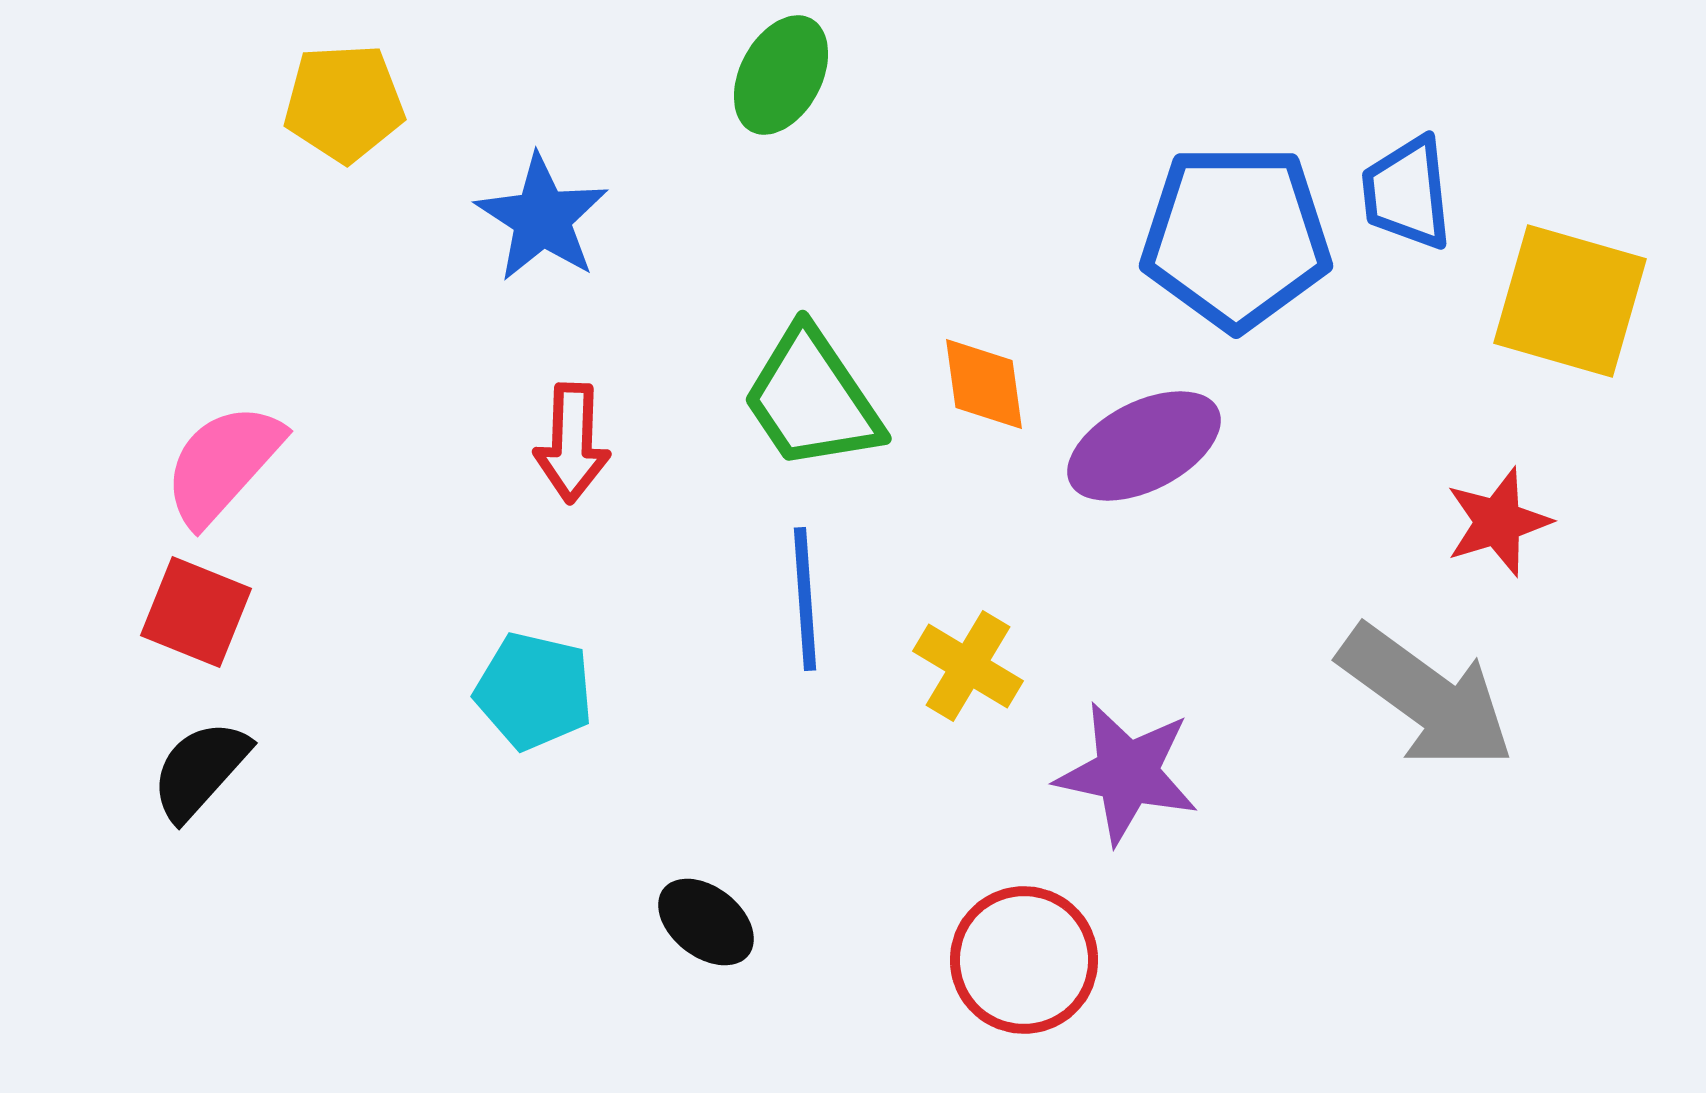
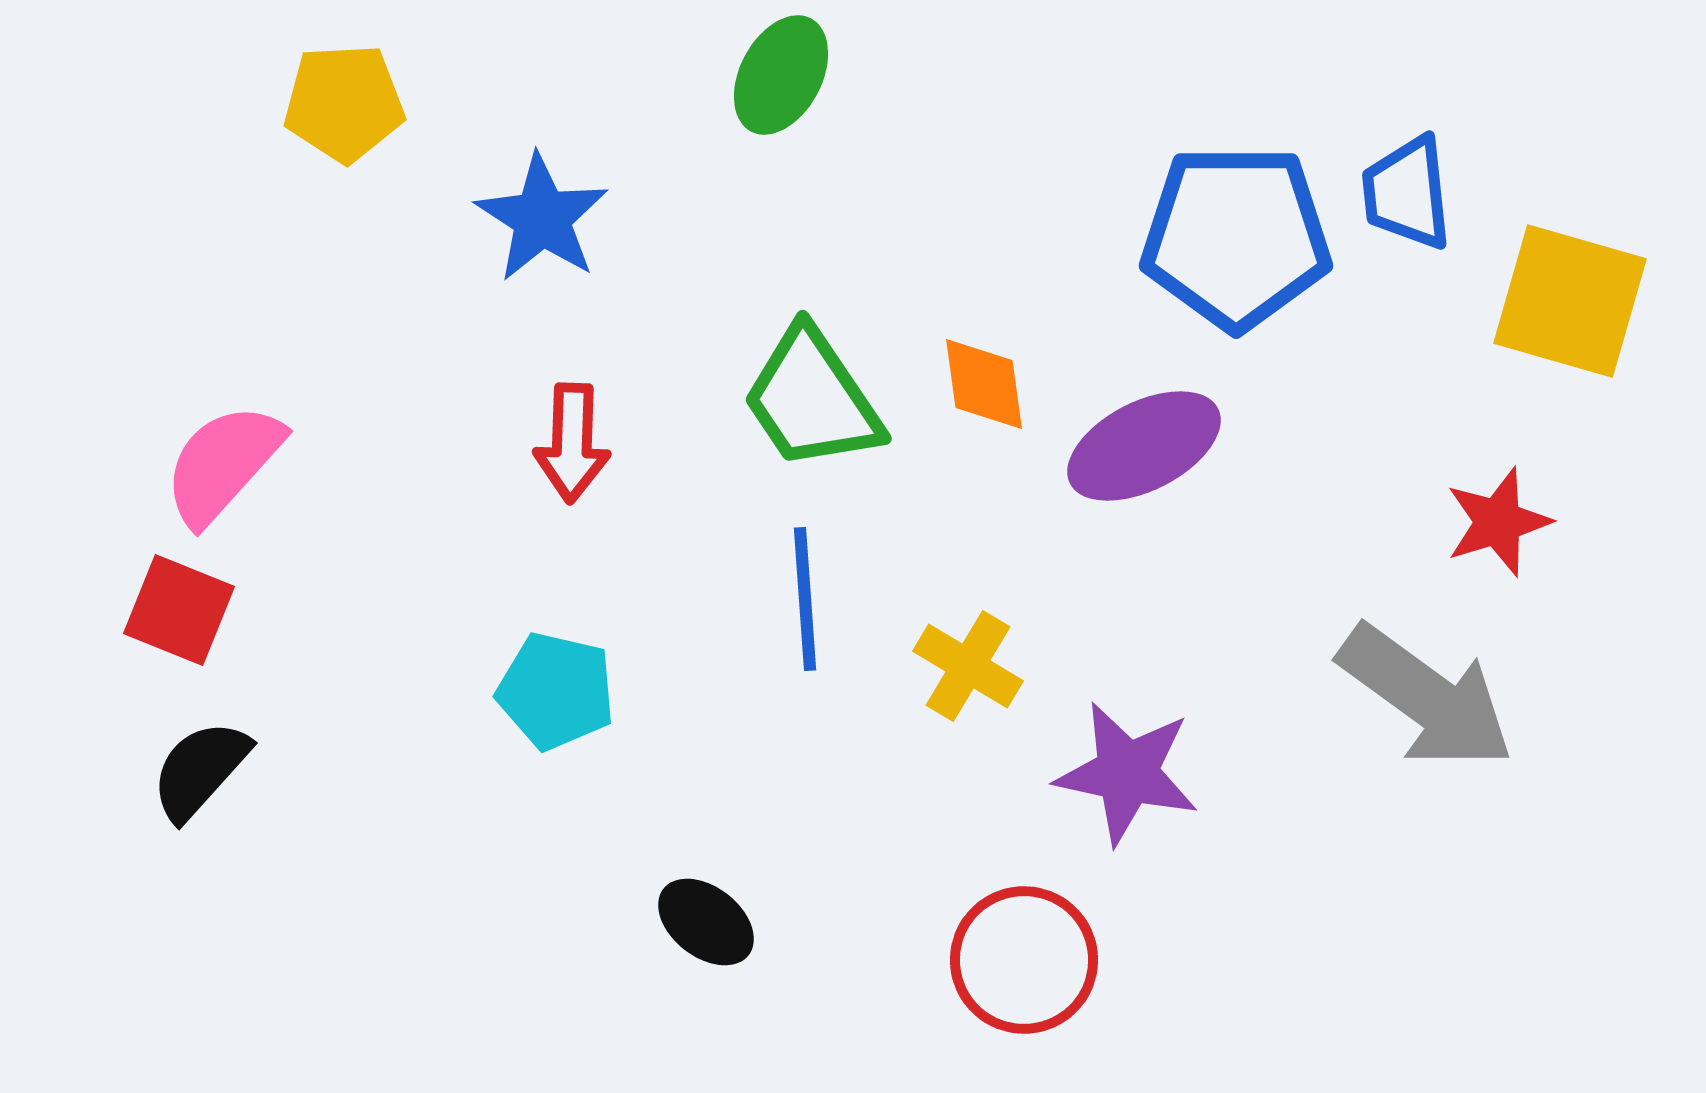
red square: moved 17 px left, 2 px up
cyan pentagon: moved 22 px right
